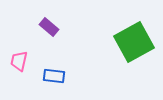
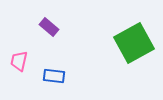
green square: moved 1 px down
